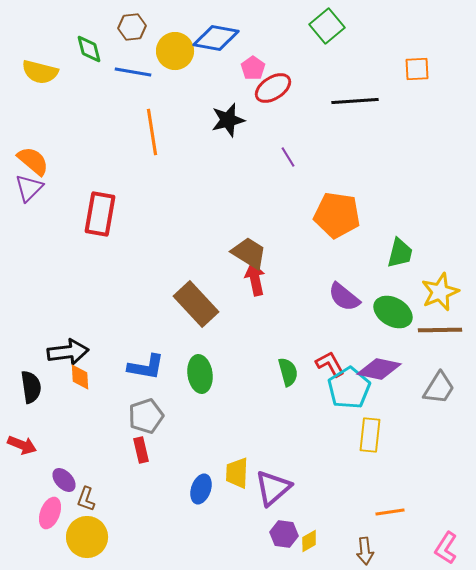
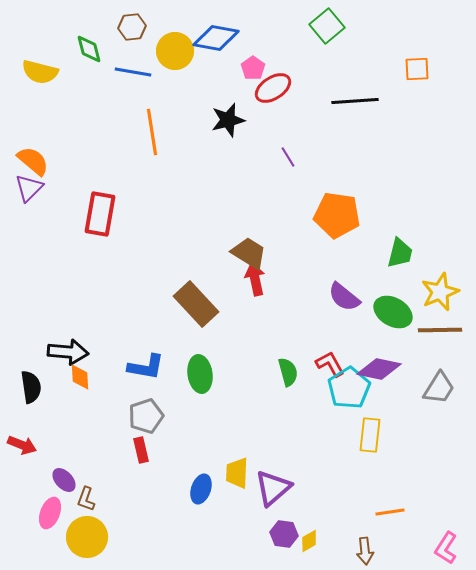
black arrow at (68, 352): rotated 12 degrees clockwise
